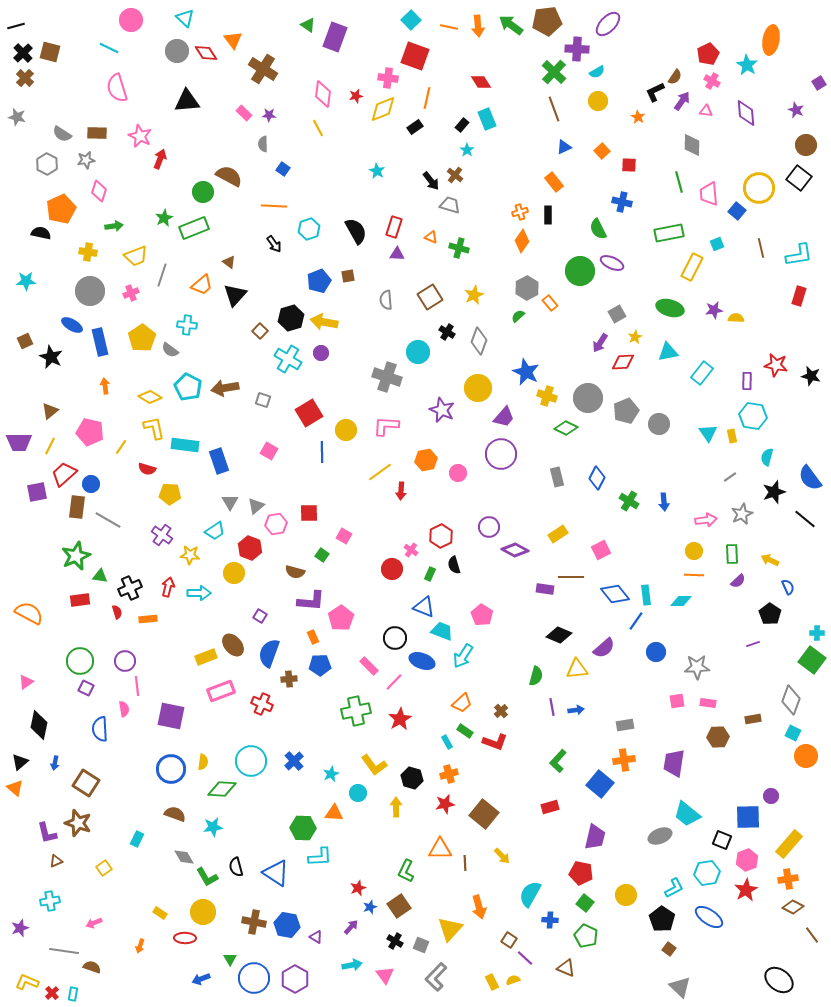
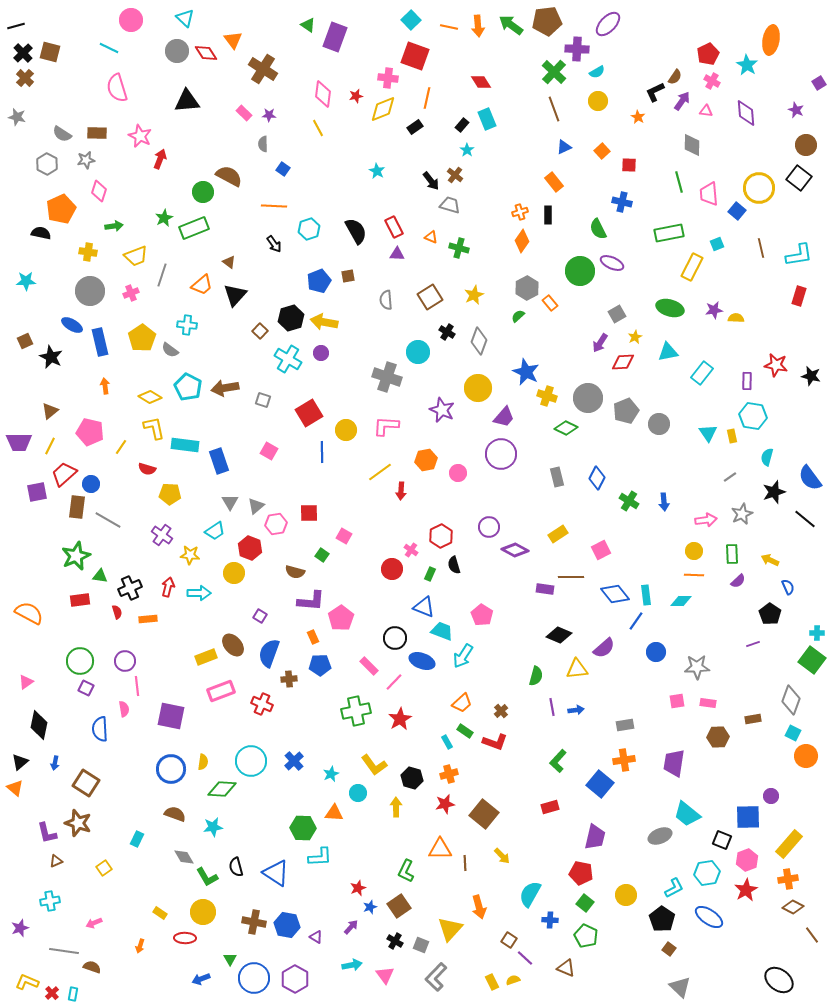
red rectangle at (394, 227): rotated 45 degrees counterclockwise
